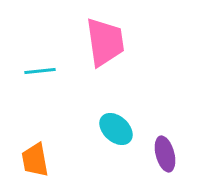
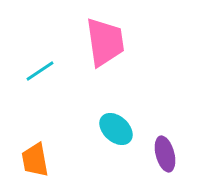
cyan line: rotated 28 degrees counterclockwise
